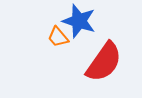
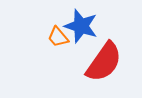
blue star: moved 2 px right, 5 px down
